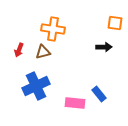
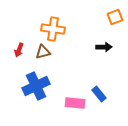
orange square: moved 6 px up; rotated 28 degrees counterclockwise
